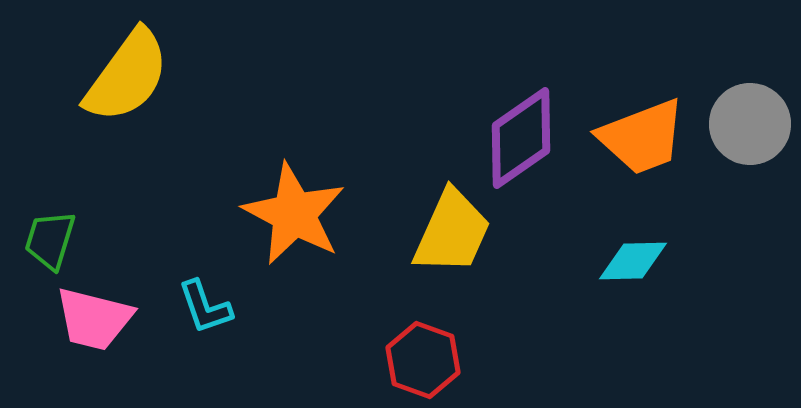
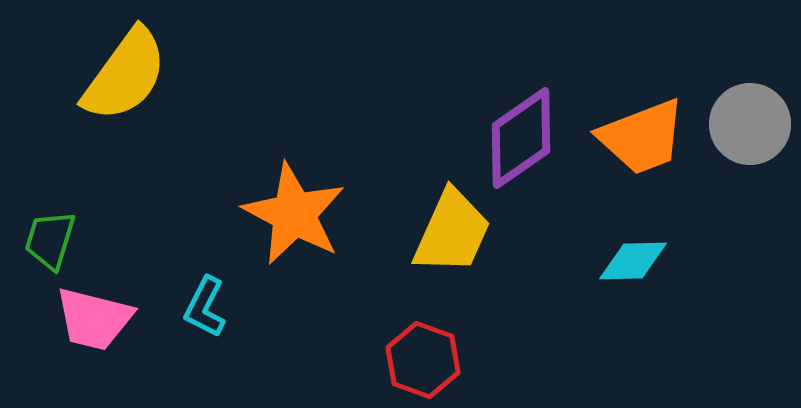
yellow semicircle: moved 2 px left, 1 px up
cyan L-shape: rotated 46 degrees clockwise
